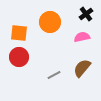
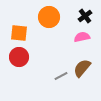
black cross: moved 1 px left, 2 px down
orange circle: moved 1 px left, 5 px up
gray line: moved 7 px right, 1 px down
